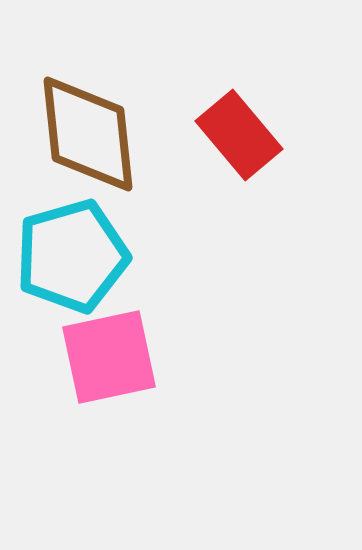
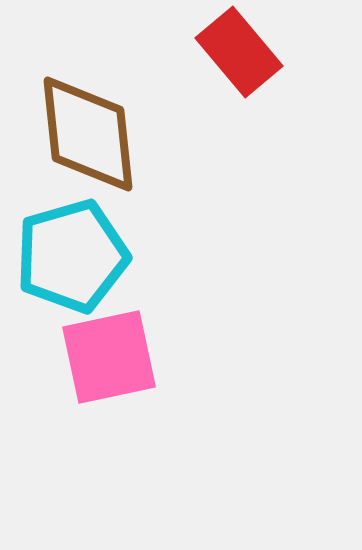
red rectangle: moved 83 px up
